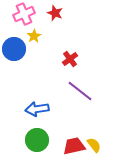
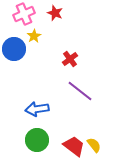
red trapezoid: rotated 50 degrees clockwise
